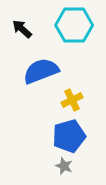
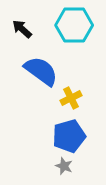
blue semicircle: rotated 57 degrees clockwise
yellow cross: moved 1 px left, 2 px up
